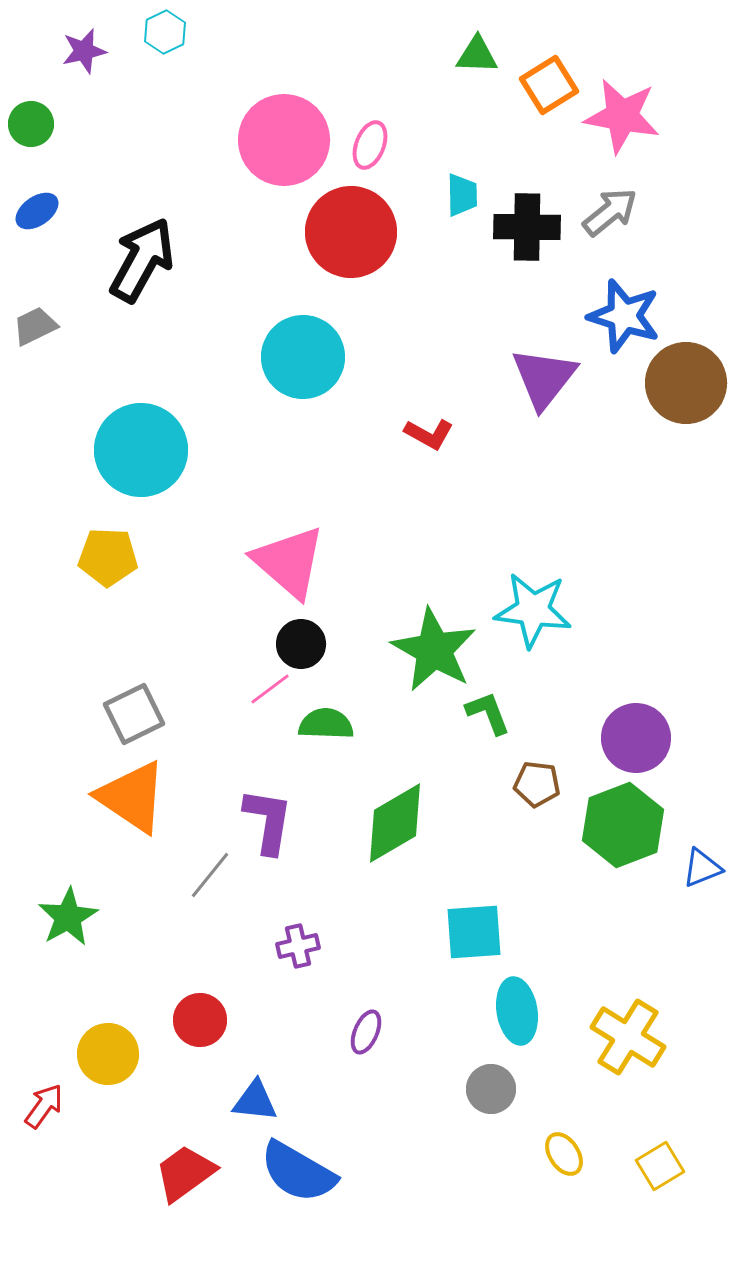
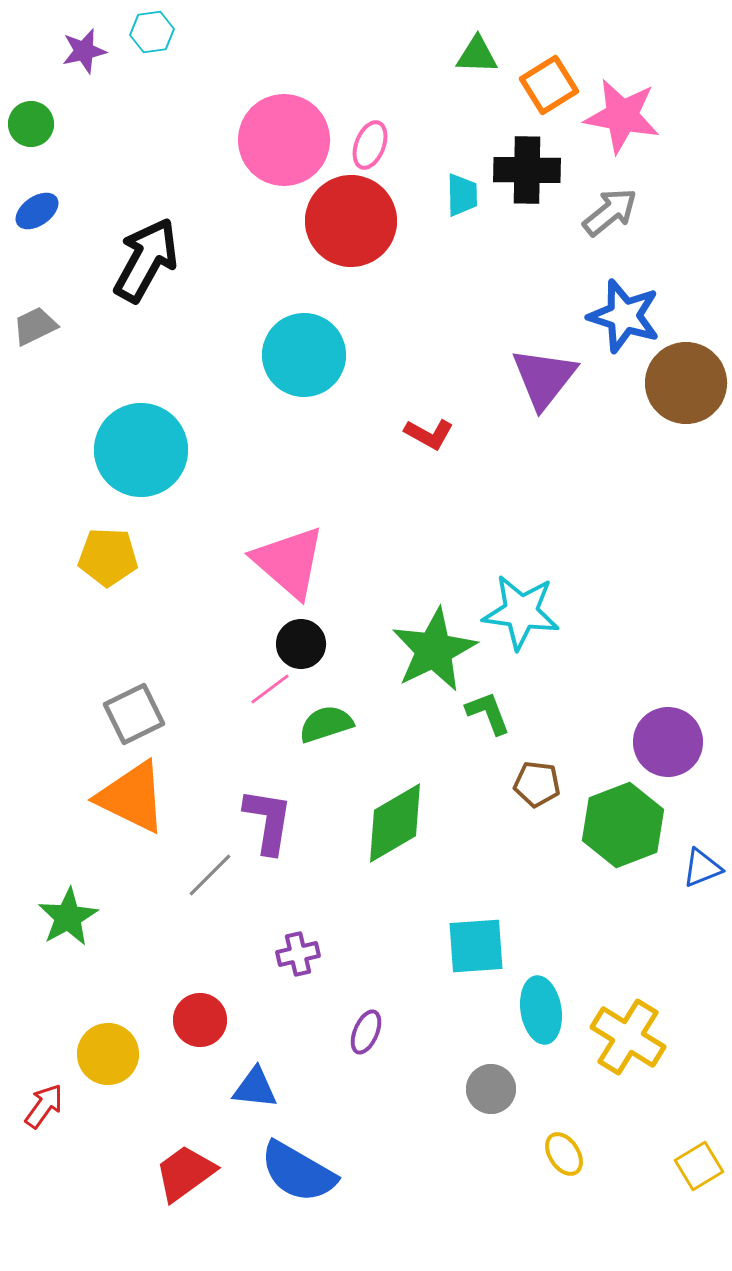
cyan hexagon at (165, 32): moved 13 px left; rotated 18 degrees clockwise
black cross at (527, 227): moved 57 px up
red circle at (351, 232): moved 11 px up
black arrow at (142, 260): moved 4 px right
cyan circle at (303, 357): moved 1 px right, 2 px up
cyan star at (533, 610): moved 12 px left, 2 px down
green star at (434, 650): rotated 16 degrees clockwise
green semicircle at (326, 724): rotated 20 degrees counterclockwise
purple circle at (636, 738): moved 32 px right, 4 px down
orange triangle at (132, 797): rotated 8 degrees counterclockwise
gray line at (210, 875): rotated 6 degrees clockwise
cyan square at (474, 932): moved 2 px right, 14 px down
purple cross at (298, 946): moved 8 px down
cyan ellipse at (517, 1011): moved 24 px right, 1 px up
blue triangle at (255, 1101): moved 13 px up
yellow square at (660, 1166): moved 39 px right
